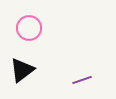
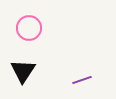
black triangle: moved 1 px right, 1 px down; rotated 20 degrees counterclockwise
